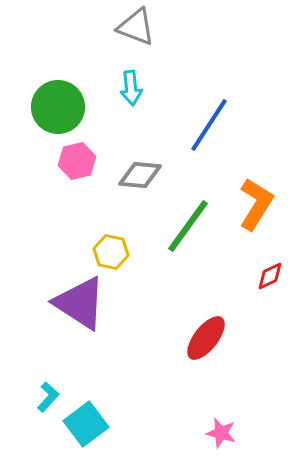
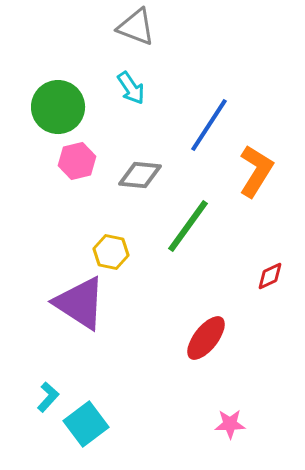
cyan arrow: rotated 28 degrees counterclockwise
orange L-shape: moved 33 px up
pink star: moved 9 px right, 9 px up; rotated 16 degrees counterclockwise
